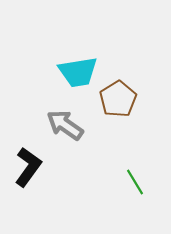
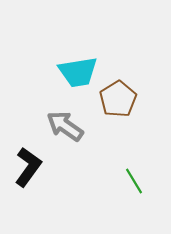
gray arrow: moved 1 px down
green line: moved 1 px left, 1 px up
